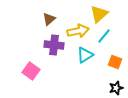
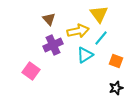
yellow triangle: rotated 24 degrees counterclockwise
brown triangle: rotated 32 degrees counterclockwise
cyan line: moved 3 px left, 2 px down
purple cross: moved 1 px left; rotated 30 degrees counterclockwise
orange square: moved 1 px right, 1 px up
